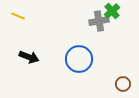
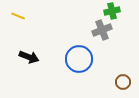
green cross: rotated 28 degrees clockwise
gray cross: moved 3 px right, 9 px down; rotated 12 degrees counterclockwise
brown circle: moved 2 px up
